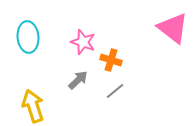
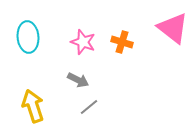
orange cross: moved 11 px right, 18 px up
gray arrow: rotated 70 degrees clockwise
gray line: moved 26 px left, 16 px down
